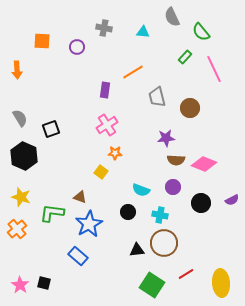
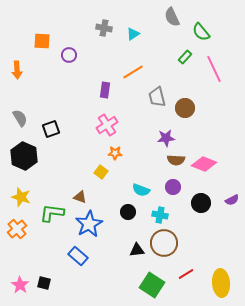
cyan triangle at (143, 32): moved 10 px left, 2 px down; rotated 40 degrees counterclockwise
purple circle at (77, 47): moved 8 px left, 8 px down
brown circle at (190, 108): moved 5 px left
